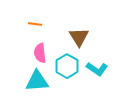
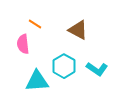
orange line: rotated 24 degrees clockwise
brown triangle: moved 1 px left, 7 px up; rotated 30 degrees counterclockwise
pink semicircle: moved 17 px left, 9 px up
cyan hexagon: moved 3 px left
